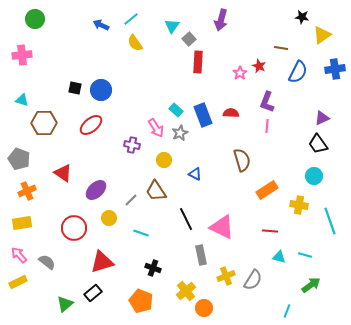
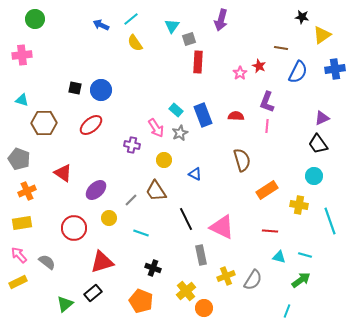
gray square at (189, 39): rotated 24 degrees clockwise
red semicircle at (231, 113): moved 5 px right, 3 px down
green arrow at (311, 285): moved 10 px left, 5 px up
